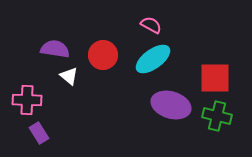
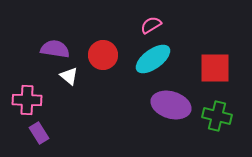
pink semicircle: rotated 60 degrees counterclockwise
red square: moved 10 px up
